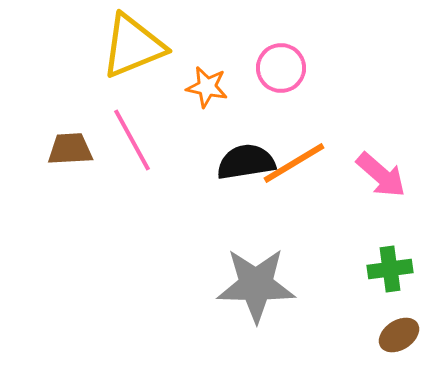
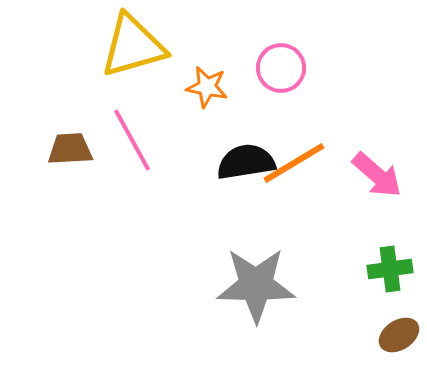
yellow triangle: rotated 6 degrees clockwise
pink arrow: moved 4 px left
